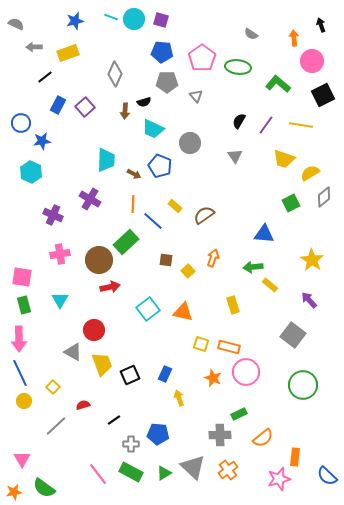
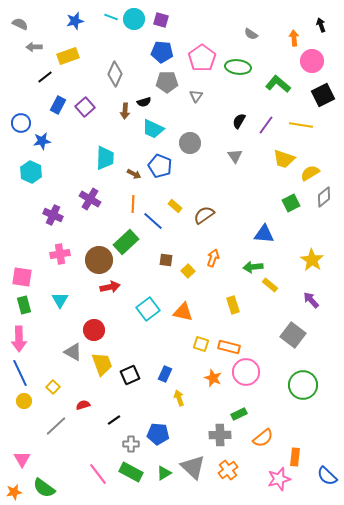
gray semicircle at (16, 24): moved 4 px right
yellow rectangle at (68, 53): moved 3 px down
gray triangle at (196, 96): rotated 16 degrees clockwise
cyan trapezoid at (106, 160): moved 1 px left, 2 px up
purple arrow at (309, 300): moved 2 px right
